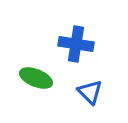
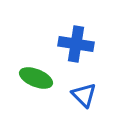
blue triangle: moved 6 px left, 3 px down
